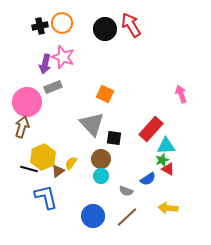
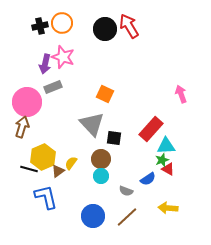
red arrow: moved 2 px left, 1 px down
